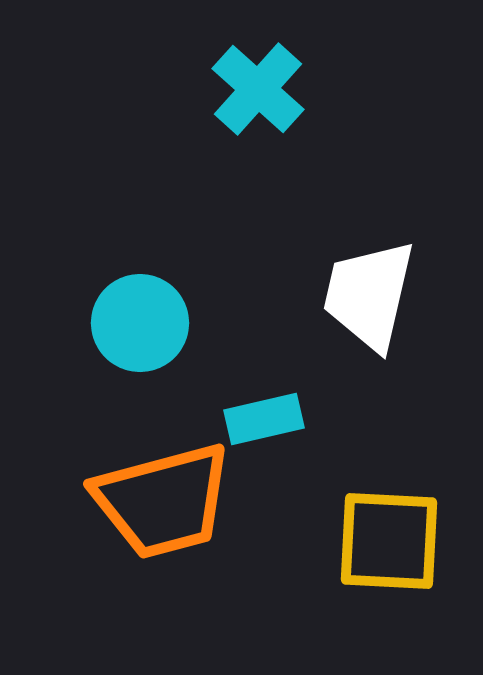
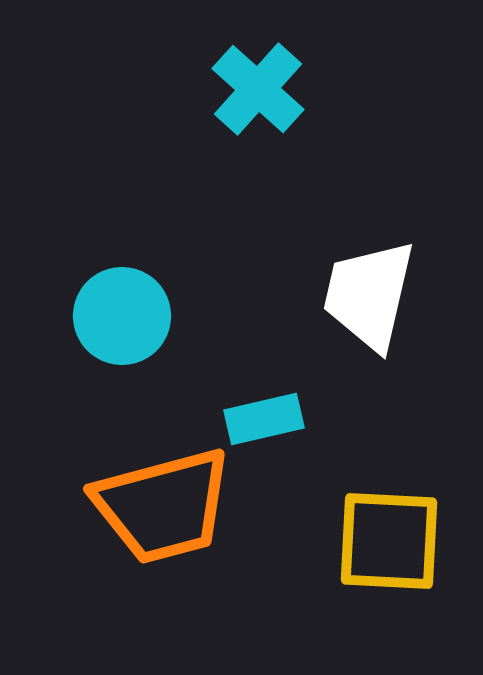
cyan circle: moved 18 px left, 7 px up
orange trapezoid: moved 5 px down
